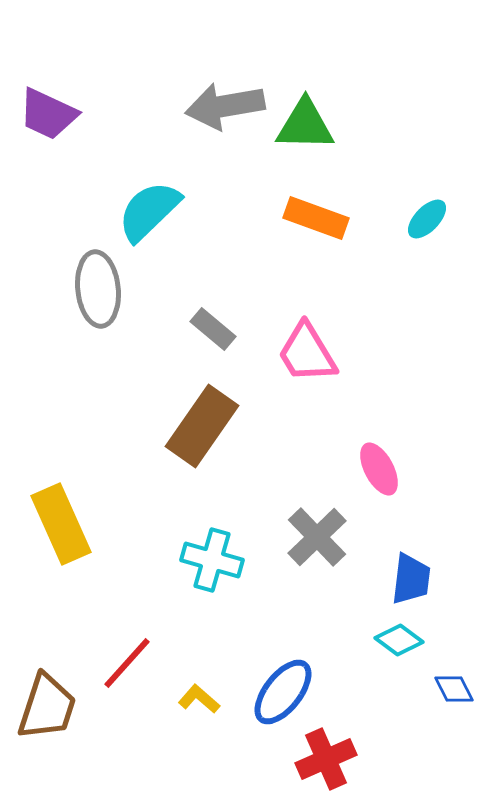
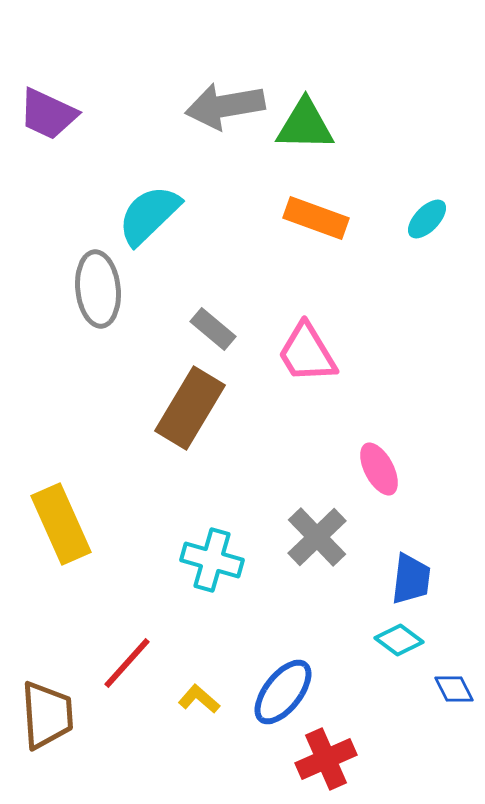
cyan semicircle: moved 4 px down
brown rectangle: moved 12 px left, 18 px up; rotated 4 degrees counterclockwise
brown trapezoid: moved 8 px down; rotated 22 degrees counterclockwise
